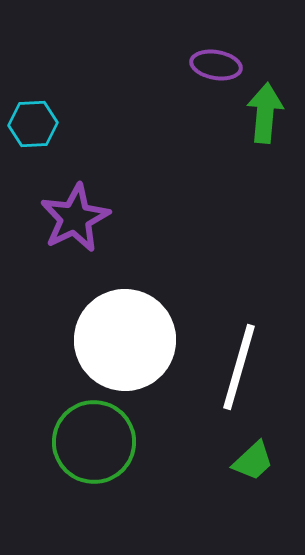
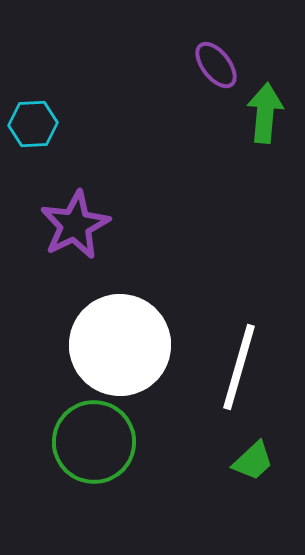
purple ellipse: rotated 42 degrees clockwise
purple star: moved 7 px down
white circle: moved 5 px left, 5 px down
